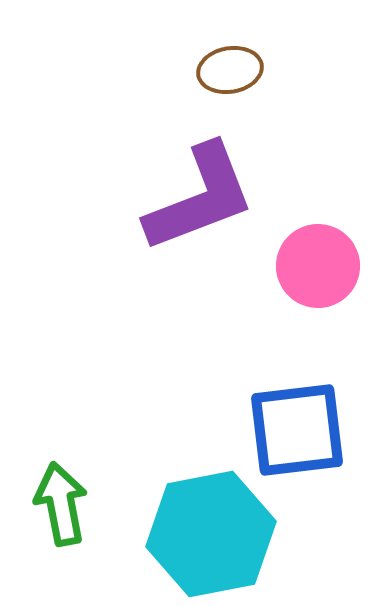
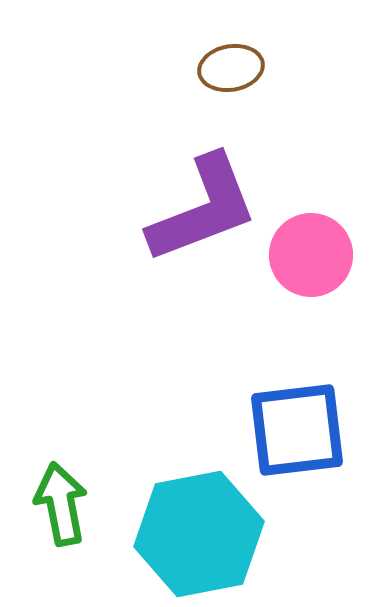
brown ellipse: moved 1 px right, 2 px up
purple L-shape: moved 3 px right, 11 px down
pink circle: moved 7 px left, 11 px up
cyan hexagon: moved 12 px left
